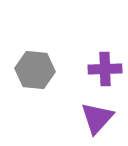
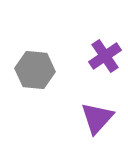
purple cross: moved 13 px up; rotated 32 degrees counterclockwise
